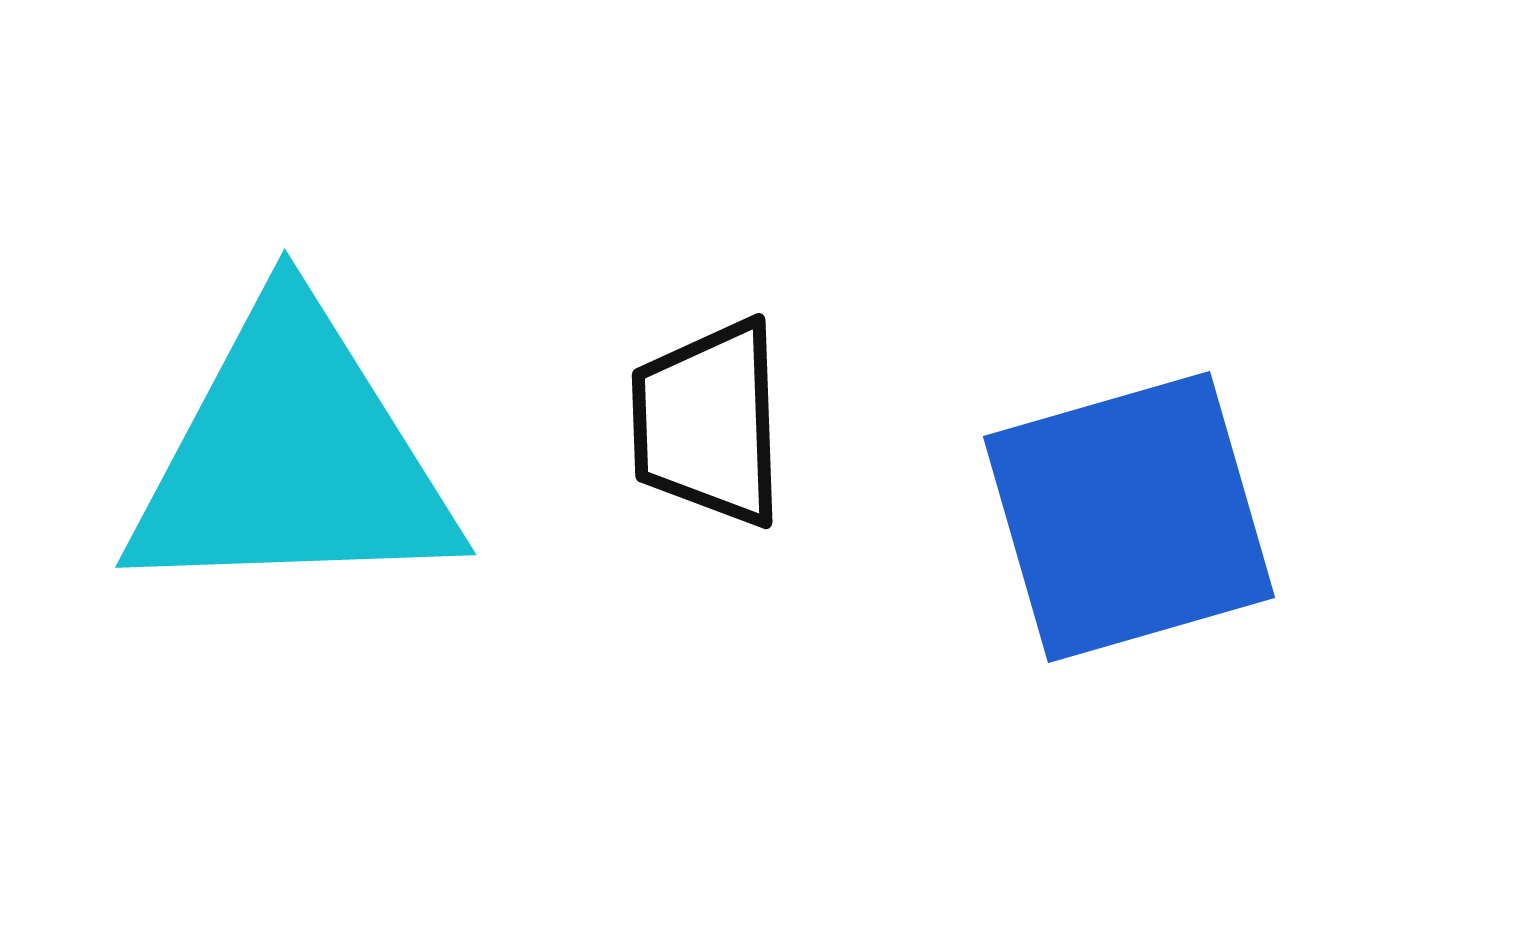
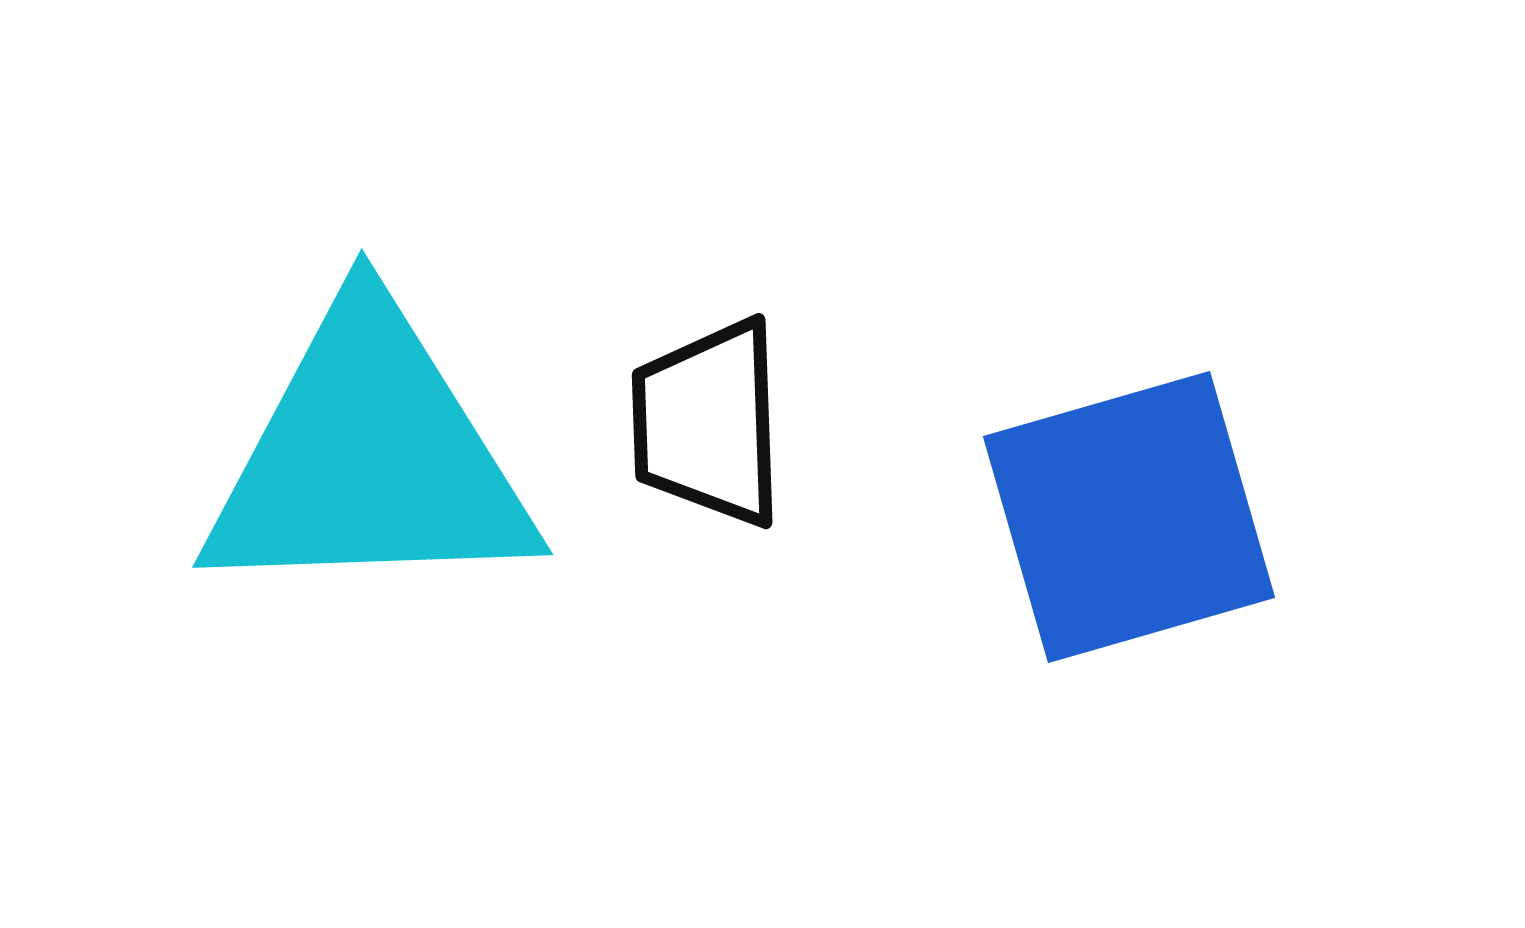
cyan triangle: moved 77 px right
